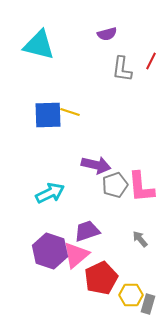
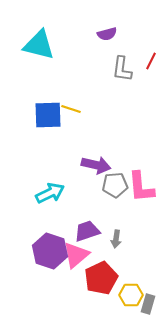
yellow line: moved 1 px right, 3 px up
gray pentagon: rotated 15 degrees clockwise
gray arrow: moved 24 px left; rotated 132 degrees counterclockwise
